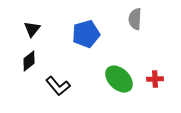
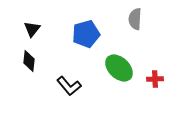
black diamond: rotated 45 degrees counterclockwise
green ellipse: moved 11 px up
black L-shape: moved 11 px right
